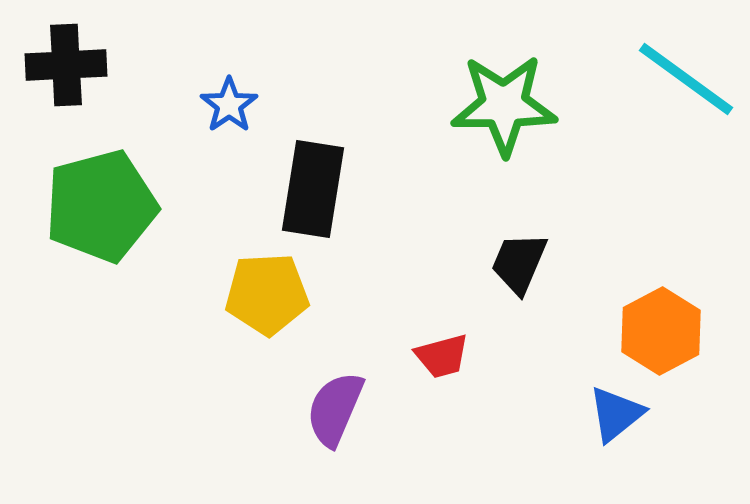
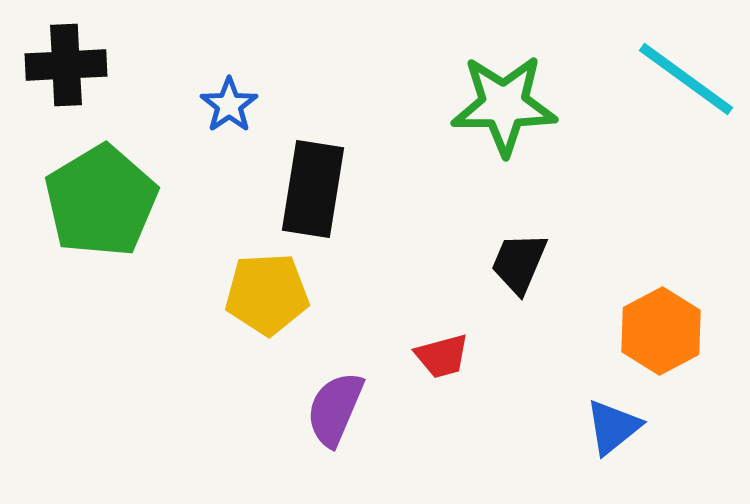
green pentagon: moved 5 px up; rotated 16 degrees counterclockwise
blue triangle: moved 3 px left, 13 px down
